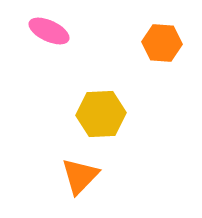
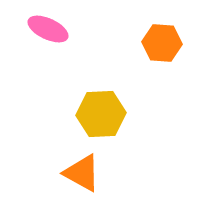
pink ellipse: moved 1 px left, 2 px up
orange triangle: moved 2 px right, 3 px up; rotated 45 degrees counterclockwise
